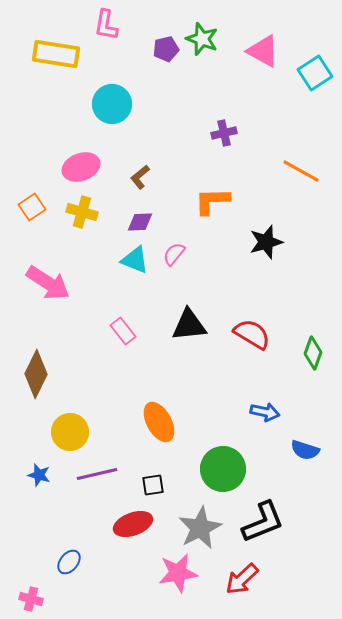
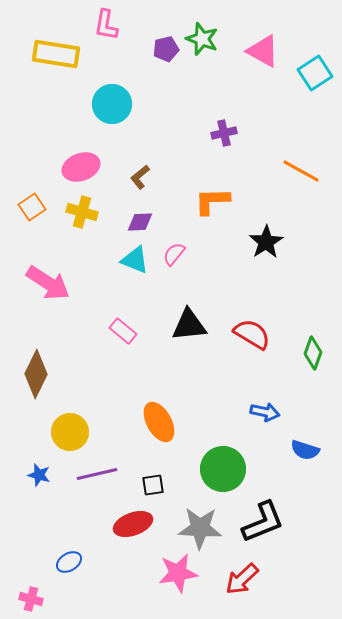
black star: rotated 16 degrees counterclockwise
pink rectangle: rotated 12 degrees counterclockwise
gray star: rotated 30 degrees clockwise
blue ellipse: rotated 20 degrees clockwise
